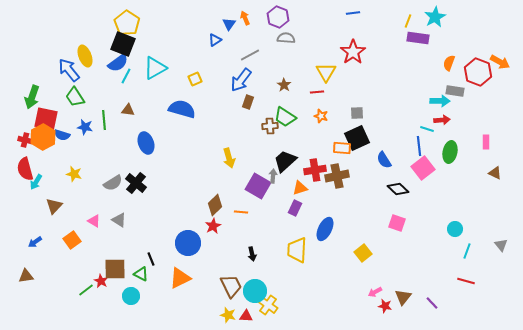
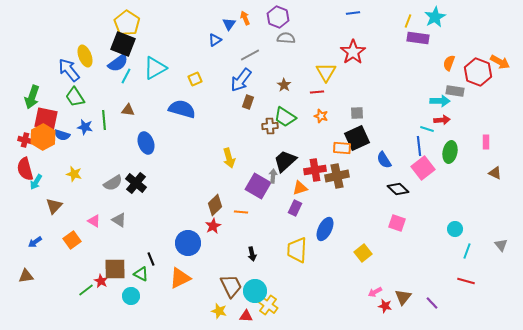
yellow star at (228, 315): moved 9 px left, 4 px up
